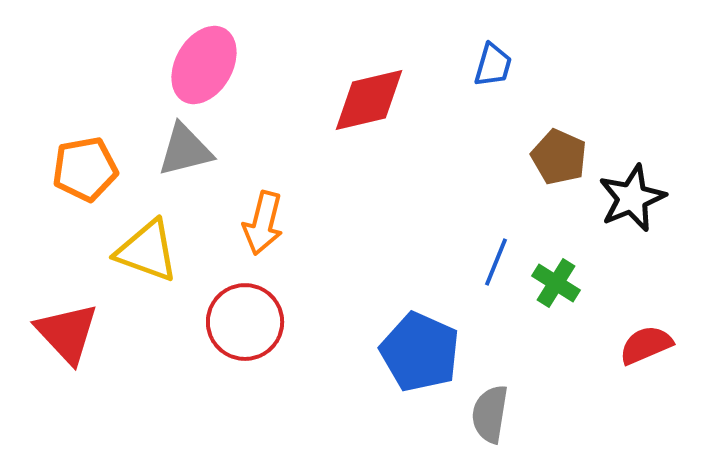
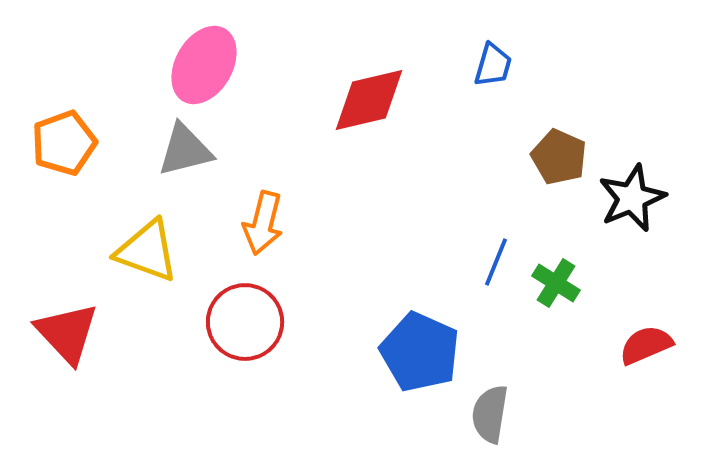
orange pentagon: moved 21 px left, 26 px up; rotated 10 degrees counterclockwise
